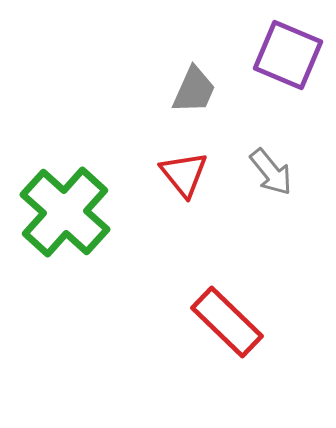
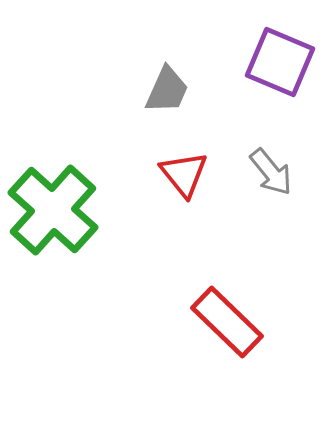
purple square: moved 8 px left, 7 px down
gray trapezoid: moved 27 px left
green cross: moved 12 px left, 2 px up
